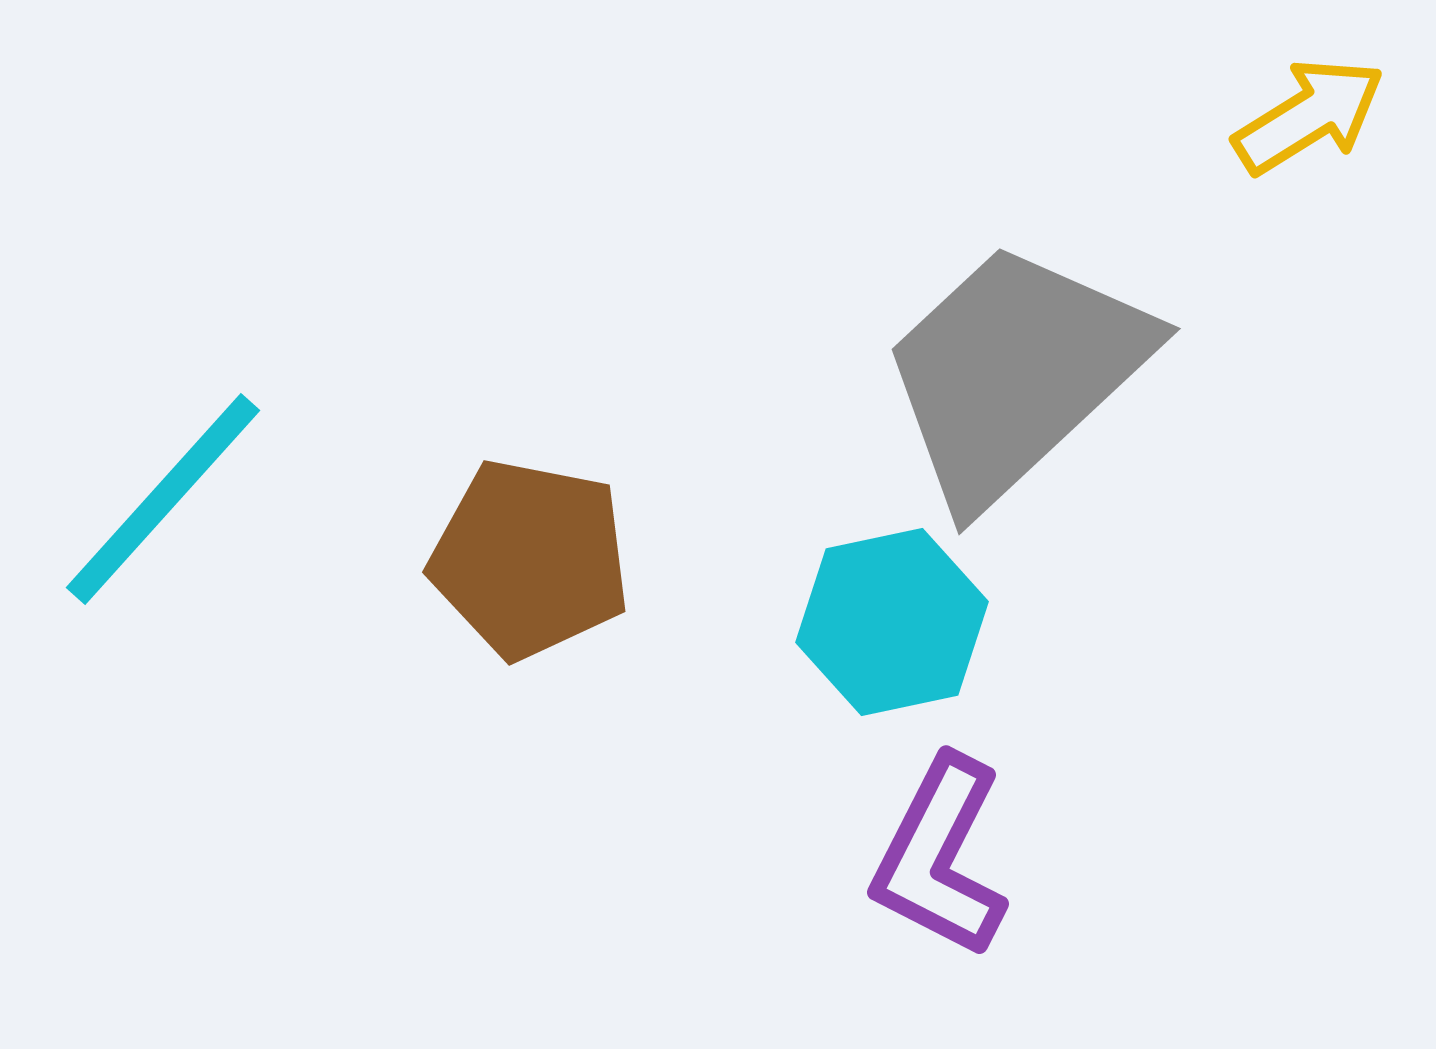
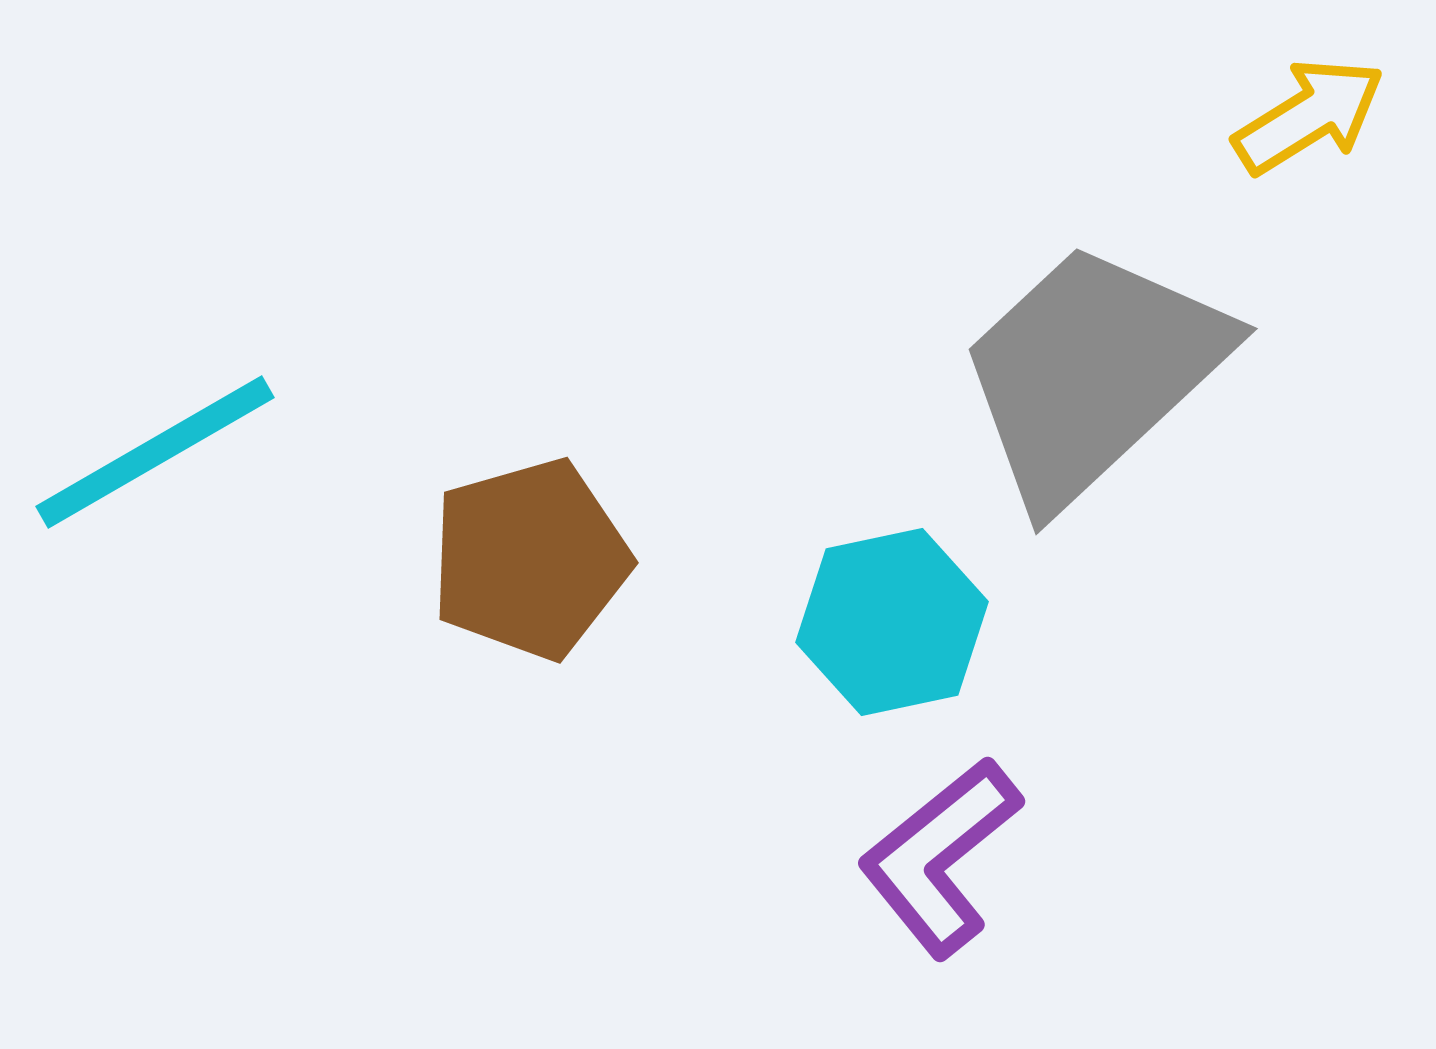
gray trapezoid: moved 77 px right
cyan line: moved 8 px left, 47 px up; rotated 18 degrees clockwise
brown pentagon: rotated 27 degrees counterclockwise
purple L-shape: rotated 24 degrees clockwise
